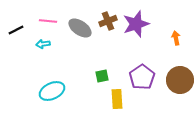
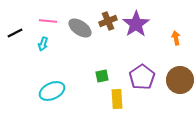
purple star: rotated 16 degrees counterclockwise
black line: moved 1 px left, 3 px down
cyan arrow: rotated 64 degrees counterclockwise
